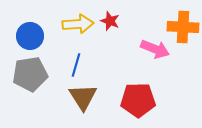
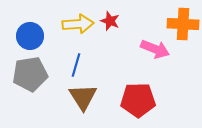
orange cross: moved 3 px up
